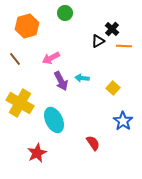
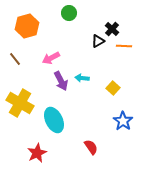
green circle: moved 4 px right
red semicircle: moved 2 px left, 4 px down
